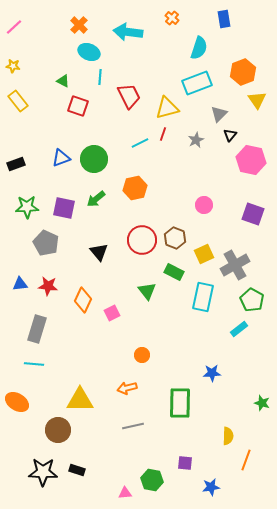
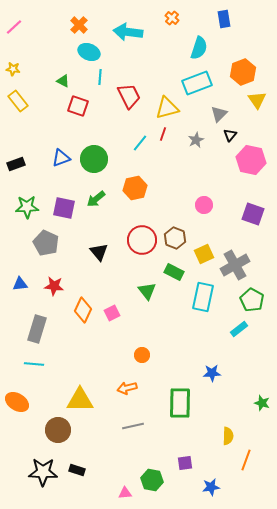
yellow star at (13, 66): moved 3 px down
cyan line at (140, 143): rotated 24 degrees counterclockwise
red star at (48, 286): moved 6 px right
orange diamond at (83, 300): moved 10 px down
purple square at (185, 463): rotated 14 degrees counterclockwise
